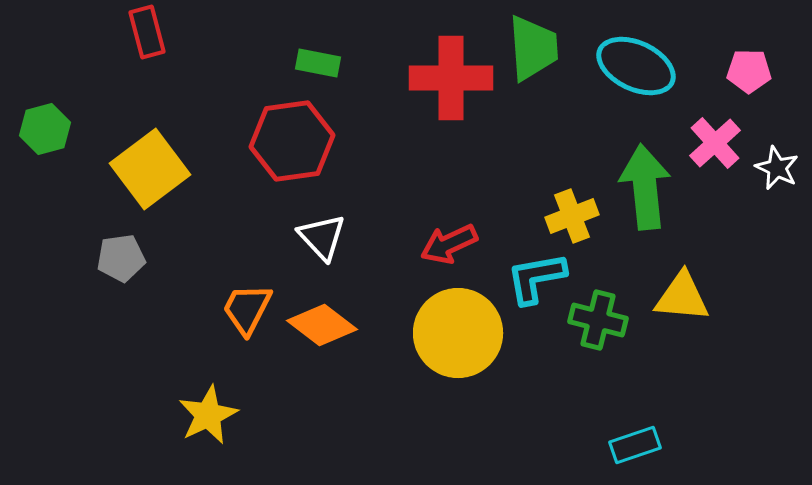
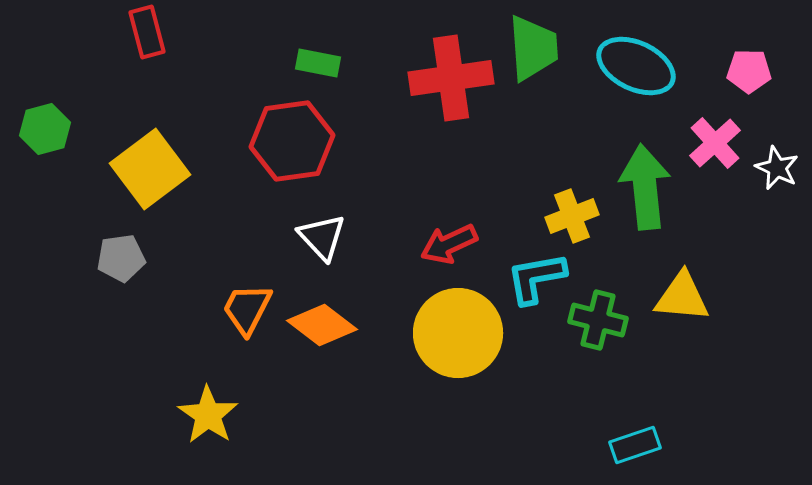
red cross: rotated 8 degrees counterclockwise
yellow star: rotated 12 degrees counterclockwise
